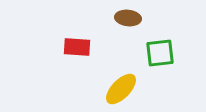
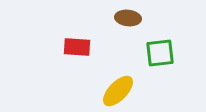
yellow ellipse: moved 3 px left, 2 px down
